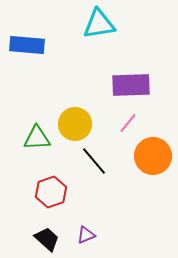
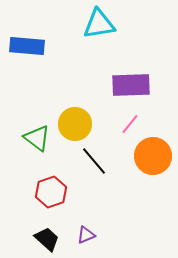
blue rectangle: moved 1 px down
pink line: moved 2 px right, 1 px down
green triangle: rotated 40 degrees clockwise
